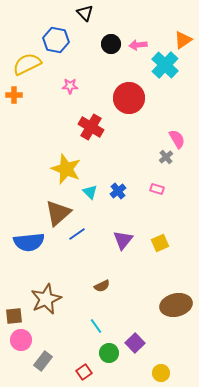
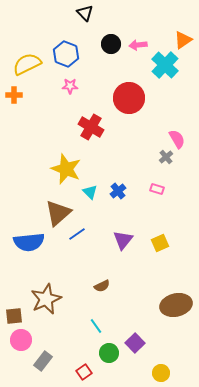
blue hexagon: moved 10 px right, 14 px down; rotated 10 degrees clockwise
